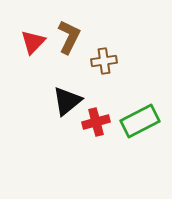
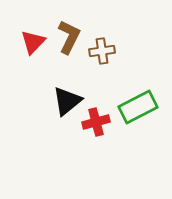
brown cross: moved 2 px left, 10 px up
green rectangle: moved 2 px left, 14 px up
